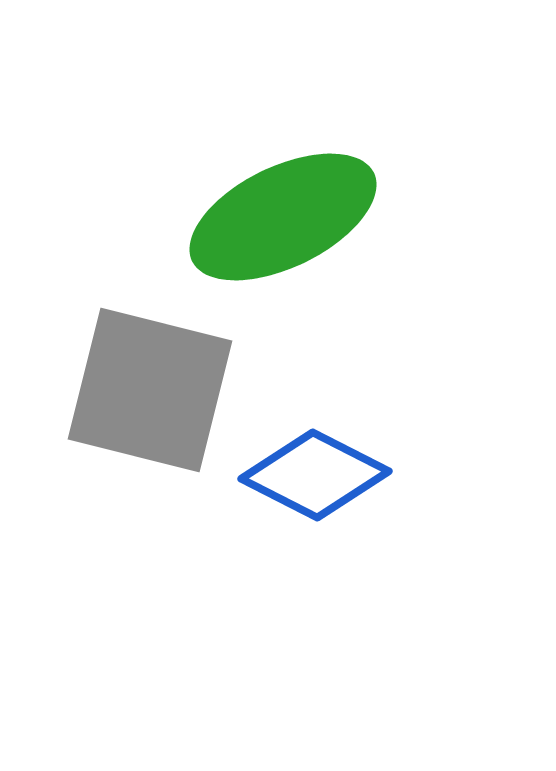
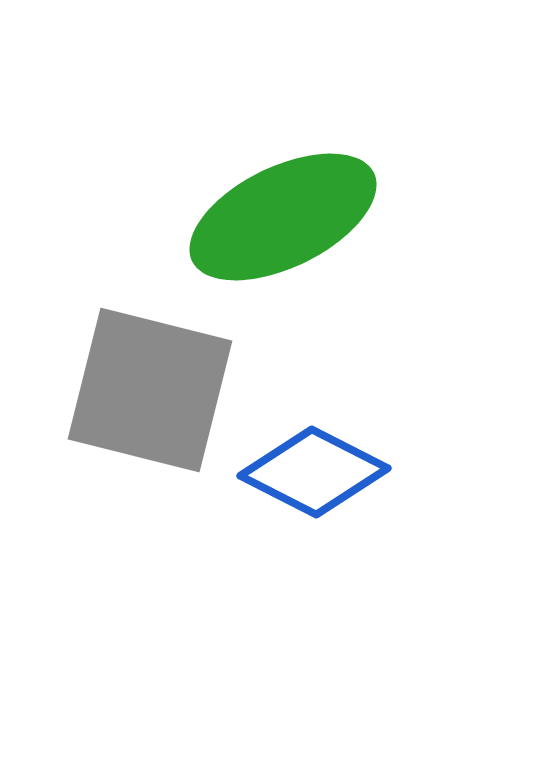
blue diamond: moved 1 px left, 3 px up
